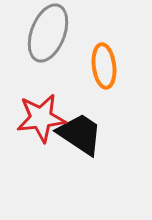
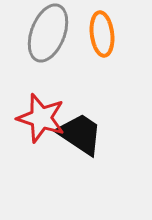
orange ellipse: moved 2 px left, 32 px up
red star: rotated 24 degrees clockwise
